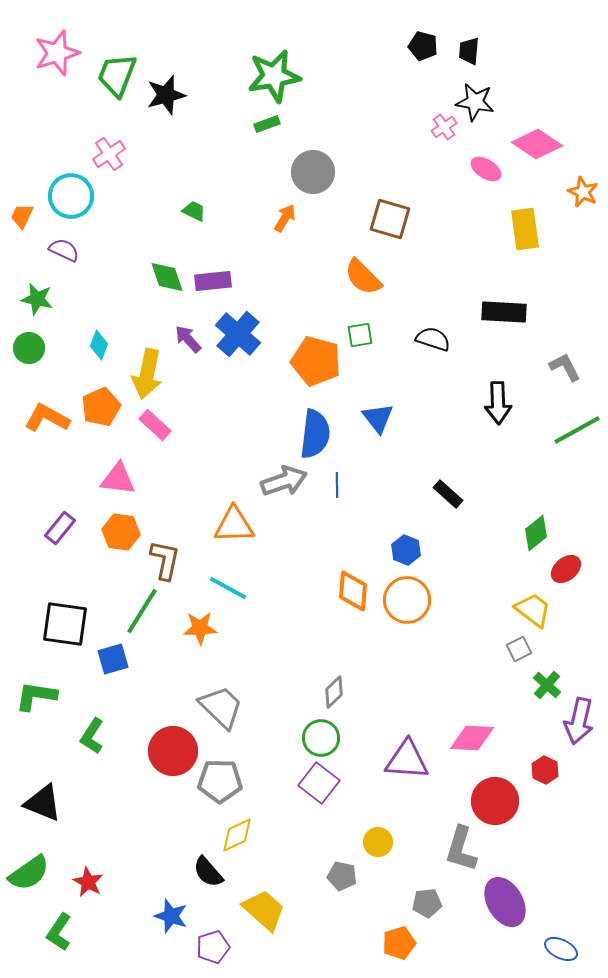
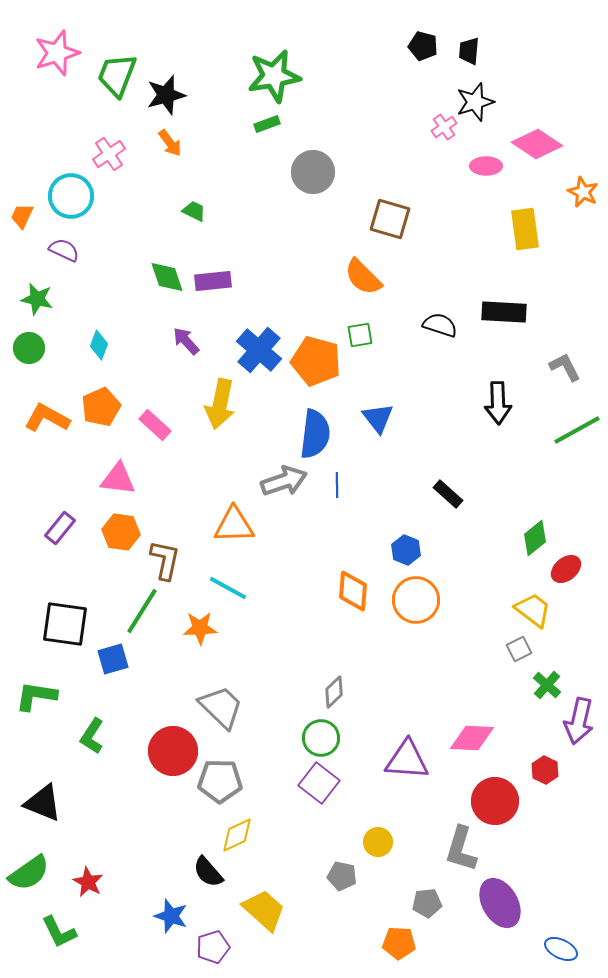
black star at (475, 102): rotated 27 degrees counterclockwise
pink ellipse at (486, 169): moved 3 px up; rotated 32 degrees counterclockwise
orange arrow at (285, 218): moved 115 px left, 75 px up; rotated 112 degrees clockwise
blue cross at (238, 334): moved 21 px right, 16 px down
purple arrow at (188, 339): moved 2 px left, 2 px down
black semicircle at (433, 339): moved 7 px right, 14 px up
yellow arrow at (147, 374): moved 73 px right, 30 px down
green diamond at (536, 533): moved 1 px left, 5 px down
orange circle at (407, 600): moved 9 px right
purple ellipse at (505, 902): moved 5 px left, 1 px down
green L-shape at (59, 932): rotated 60 degrees counterclockwise
orange pentagon at (399, 943): rotated 20 degrees clockwise
